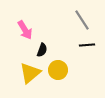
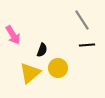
pink arrow: moved 12 px left, 5 px down
yellow circle: moved 2 px up
